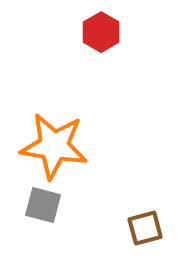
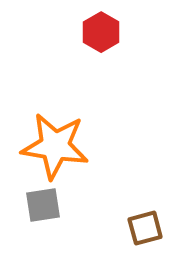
orange star: moved 1 px right
gray square: rotated 24 degrees counterclockwise
